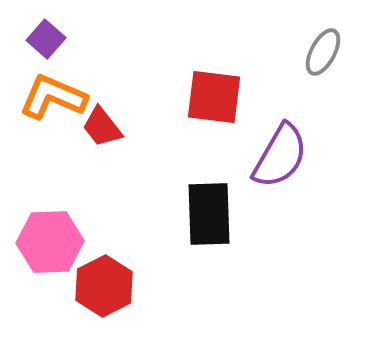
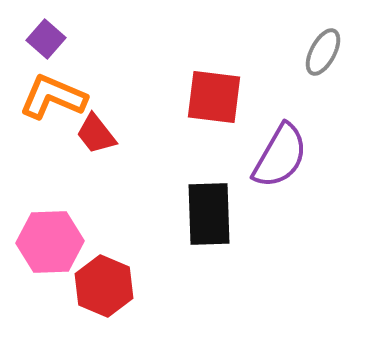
red trapezoid: moved 6 px left, 7 px down
red hexagon: rotated 10 degrees counterclockwise
